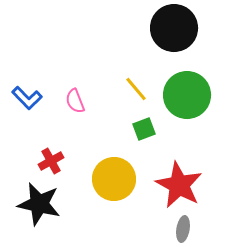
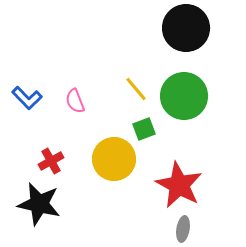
black circle: moved 12 px right
green circle: moved 3 px left, 1 px down
yellow circle: moved 20 px up
